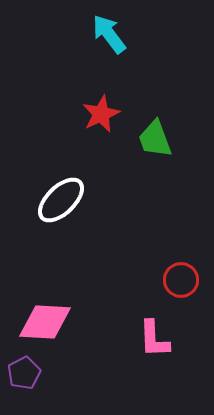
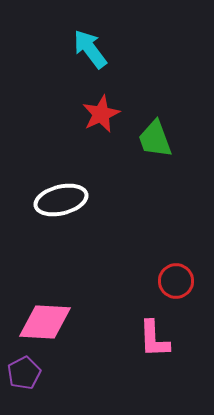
cyan arrow: moved 19 px left, 15 px down
white ellipse: rotated 30 degrees clockwise
red circle: moved 5 px left, 1 px down
